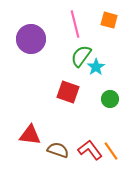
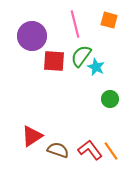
purple circle: moved 1 px right, 3 px up
cyan star: rotated 12 degrees counterclockwise
red square: moved 14 px left, 31 px up; rotated 15 degrees counterclockwise
red triangle: moved 2 px right, 1 px down; rotated 40 degrees counterclockwise
